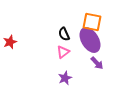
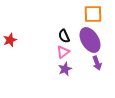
orange square: moved 1 px right, 8 px up; rotated 12 degrees counterclockwise
black semicircle: moved 2 px down
red star: moved 2 px up
purple arrow: rotated 24 degrees clockwise
purple star: moved 9 px up
